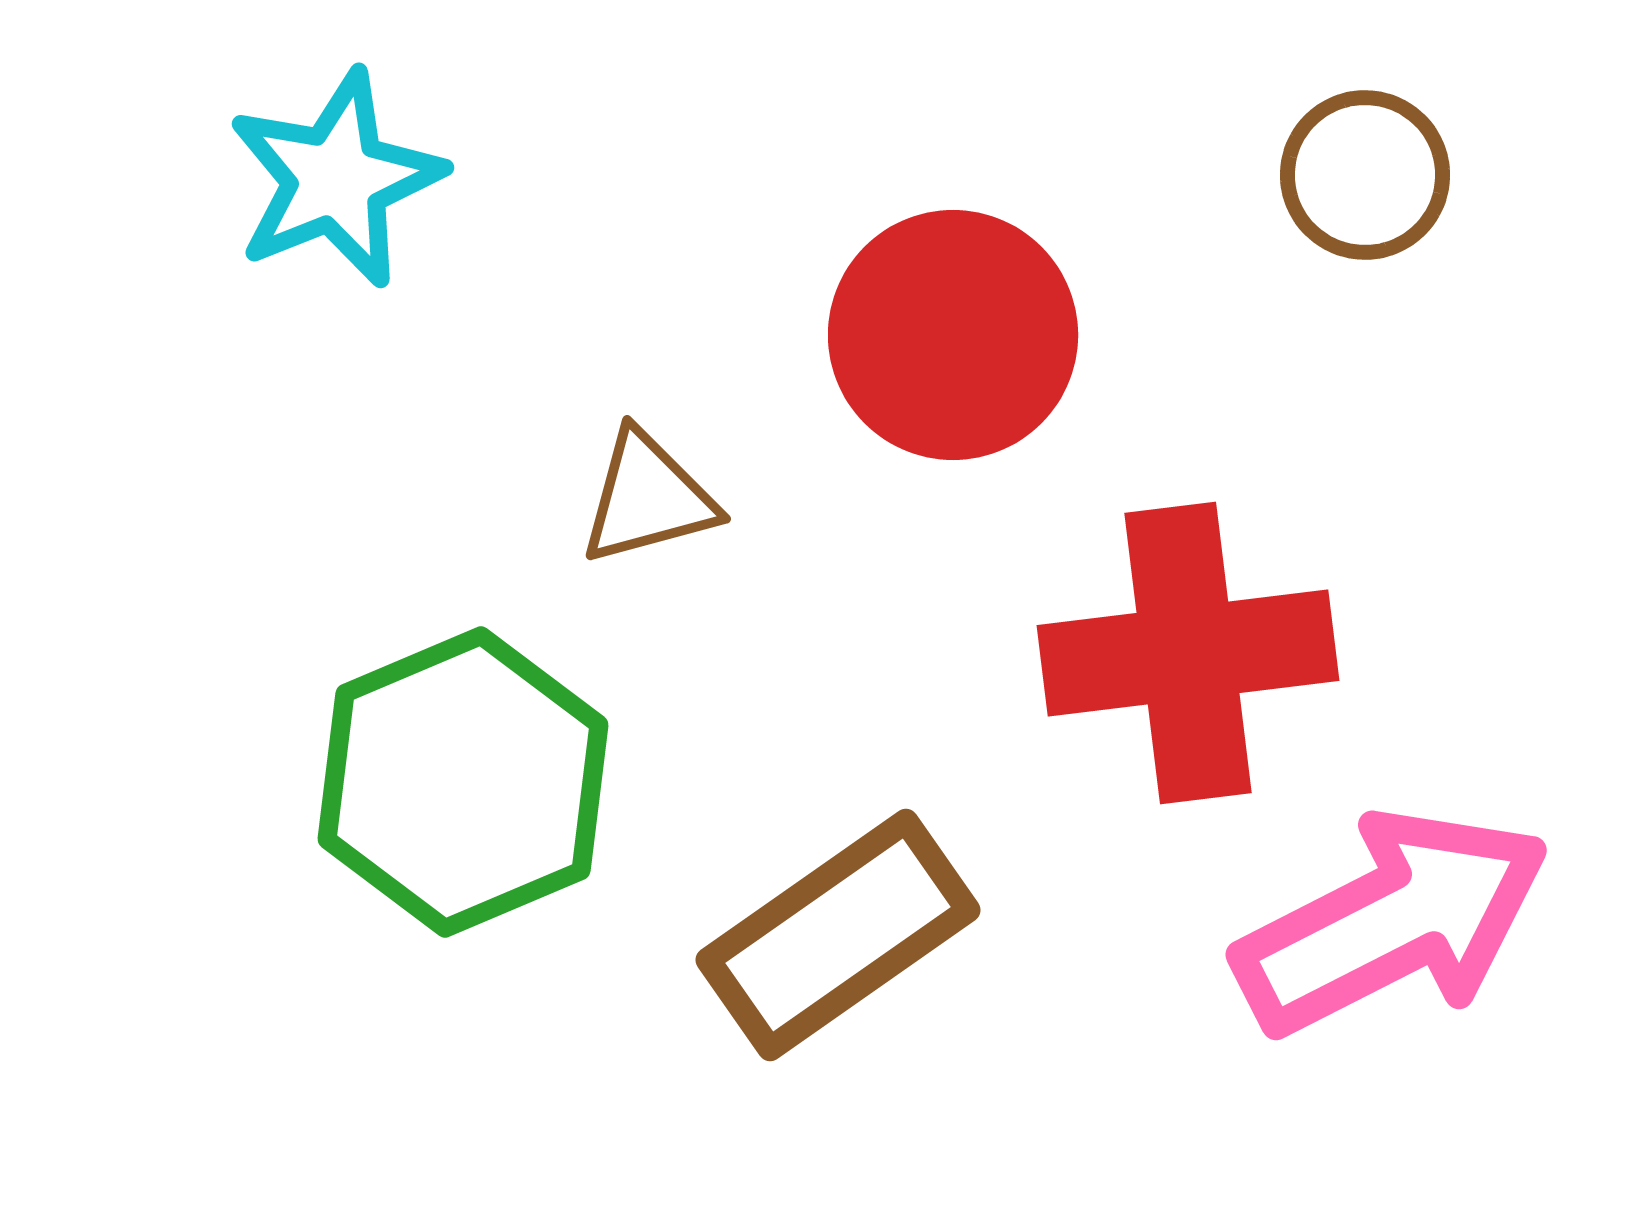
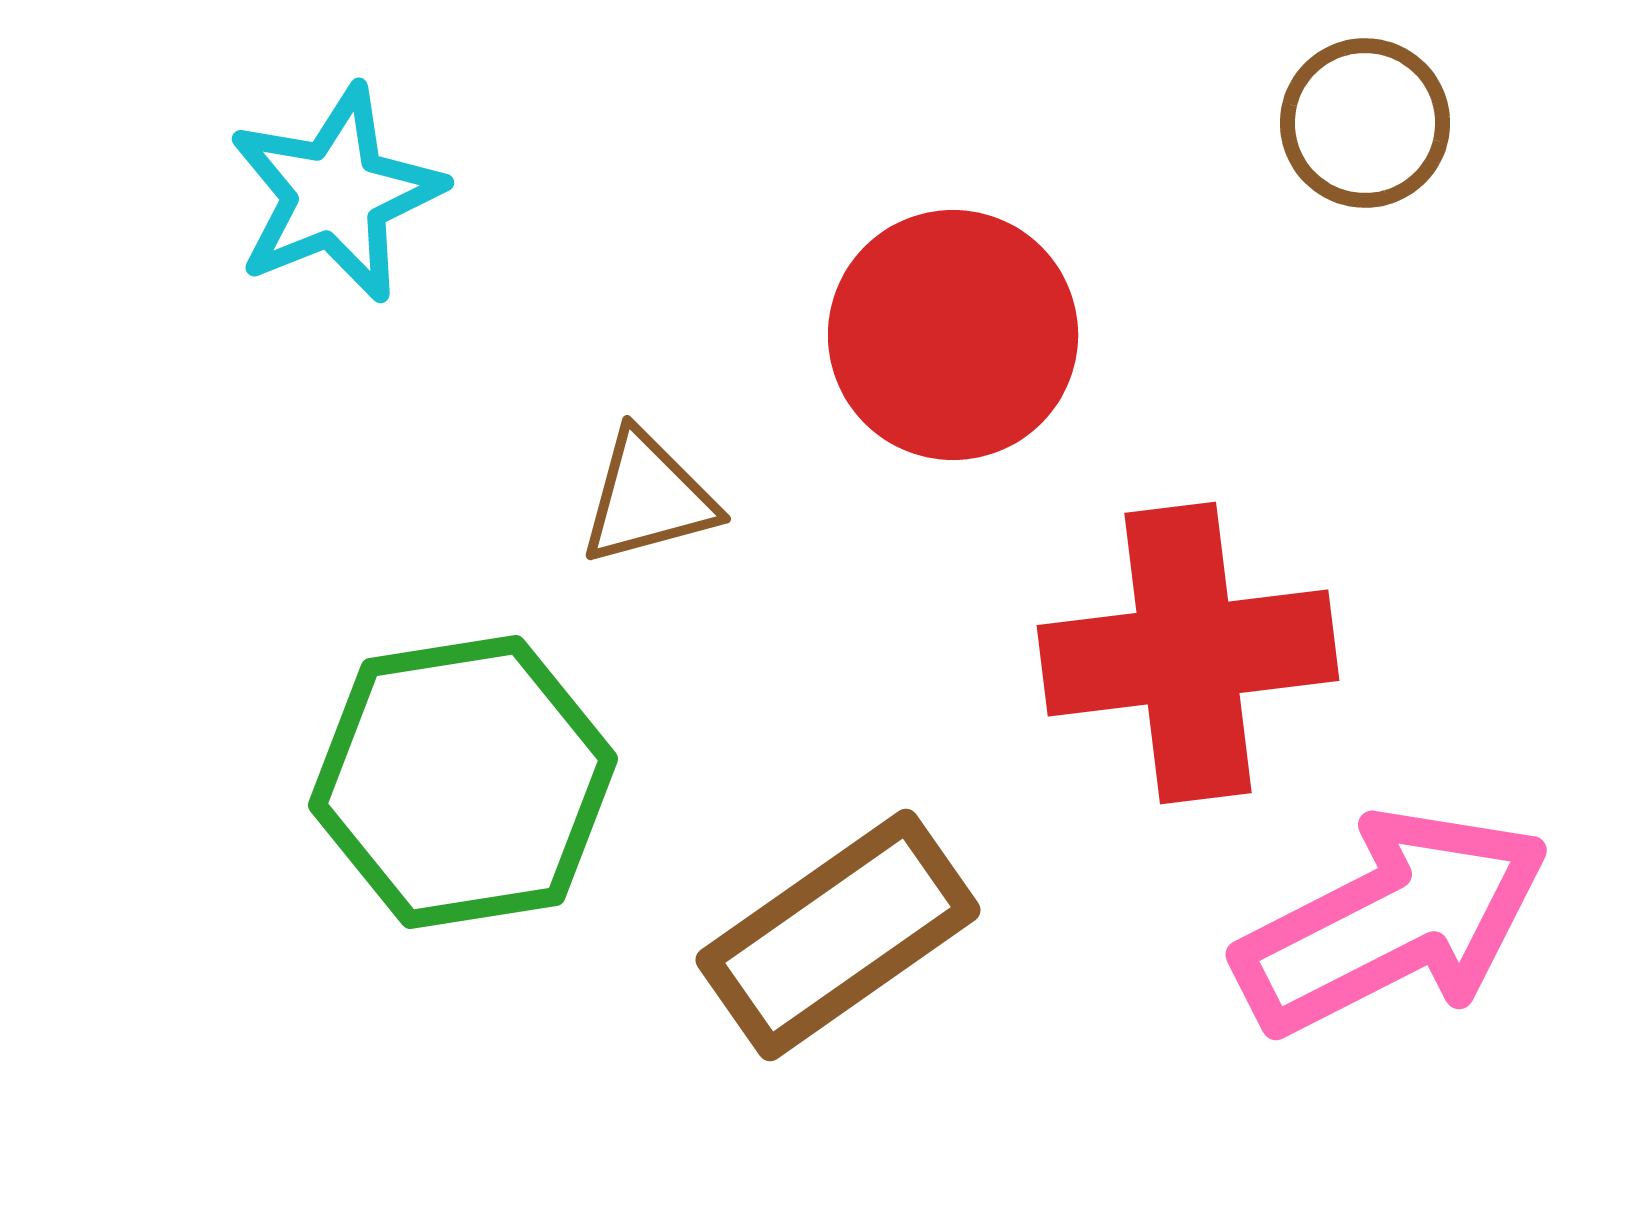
brown circle: moved 52 px up
cyan star: moved 15 px down
green hexagon: rotated 14 degrees clockwise
